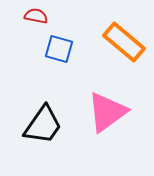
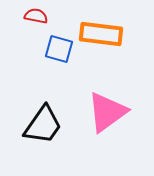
orange rectangle: moved 23 px left, 8 px up; rotated 33 degrees counterclockwise
